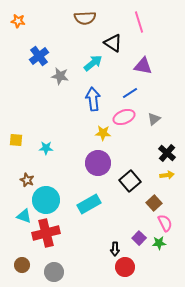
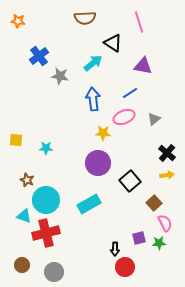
purple square: rotated 32 degrees clockwise
